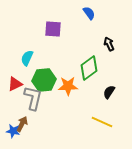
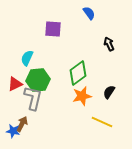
green diamond: moved 11 px left, 5 px down
green hexagon: moved 6 px left
orange star: moved 14 px right, 10 px down; rotated 12 degrees counterclockwise
